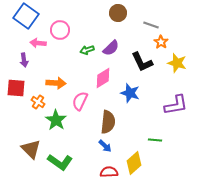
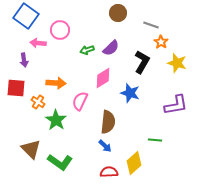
black L-shape: rotated 125 degrees counterclockwise
